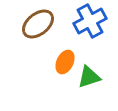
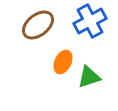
brown ellipse: moved 1 px down
orange ellipse: moved 2 px left
